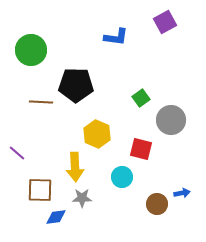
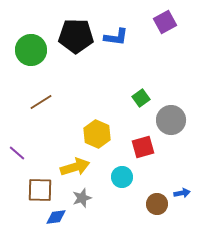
black pentagon: moved 49 px up
brown line: rotated 35 degrees counterclockwise
red square: moved 2 px right, 2 px up; rotated 30 degrees counterclockwise
yellow arrow: rotated 104 degrees counterclockwise
gray star: rotated 18 degrees counterclockwise
